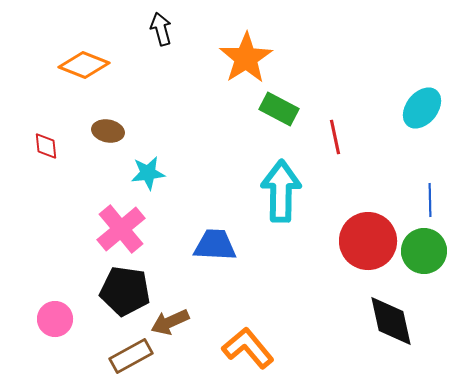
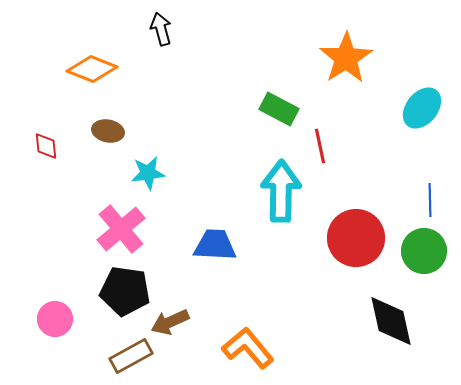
orange star: moved 100 px right
orange diamond: moved 8 px right, 4 px down
red line: moved 15 px left, 9 px down
red circle: moved 12 px left, 3 px up
